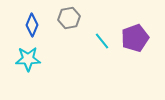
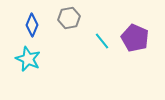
purple pentagon: rotated 28 degrees counterclockwise
cyan star: rotated 25 degrees clockwise
